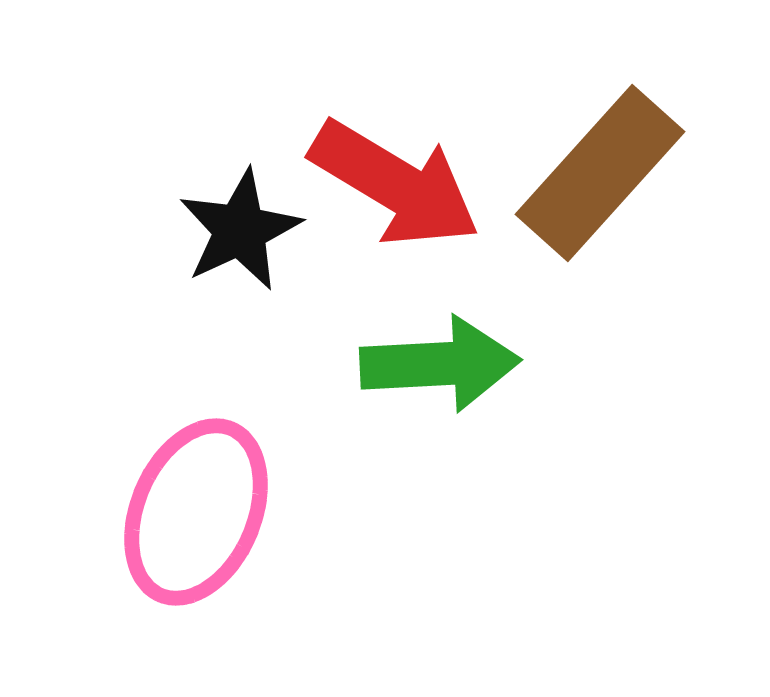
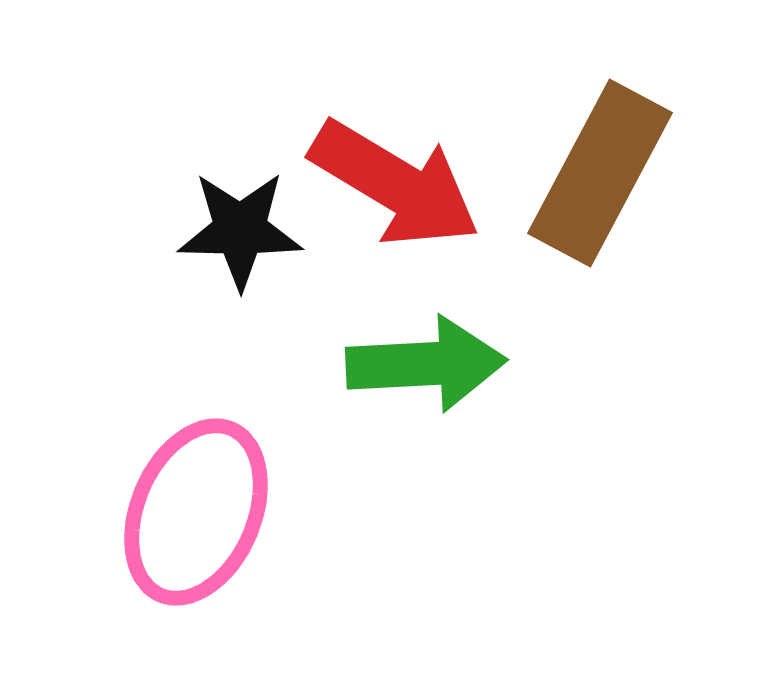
brown rectangle: rotated 14 degrees counterclockwise
black star: rotated 26 degrees clockwise
green arrow: moved 14 px left
